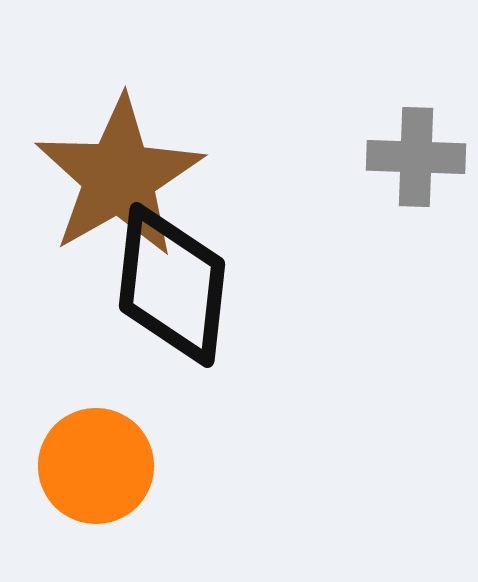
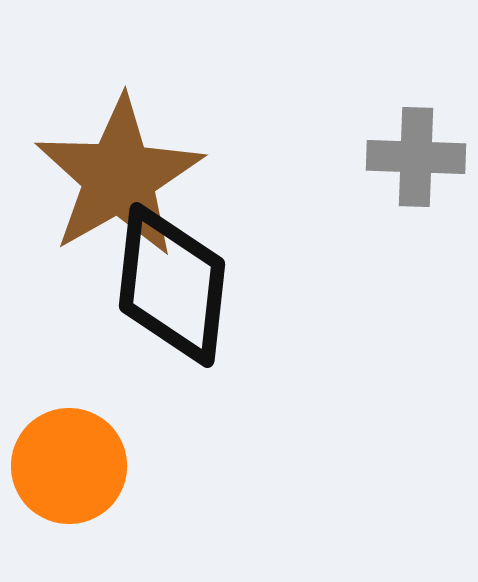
orange circle: moved 27 px left
